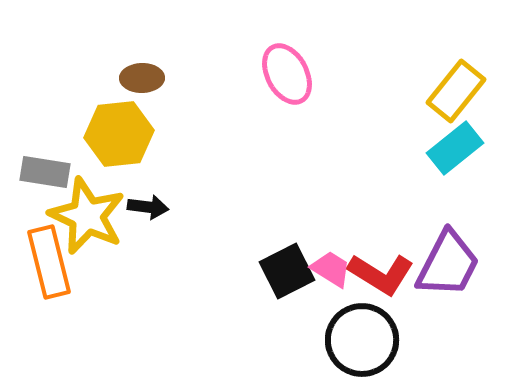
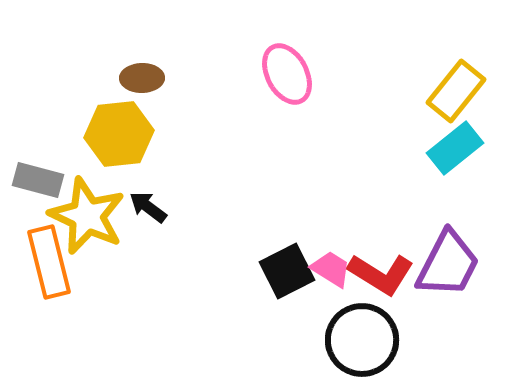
gray rectangle: moved 7 px left, 8 px down; rotated 6 degrees clockwise
black arrow: rotated 150 degrees counterclockwise
